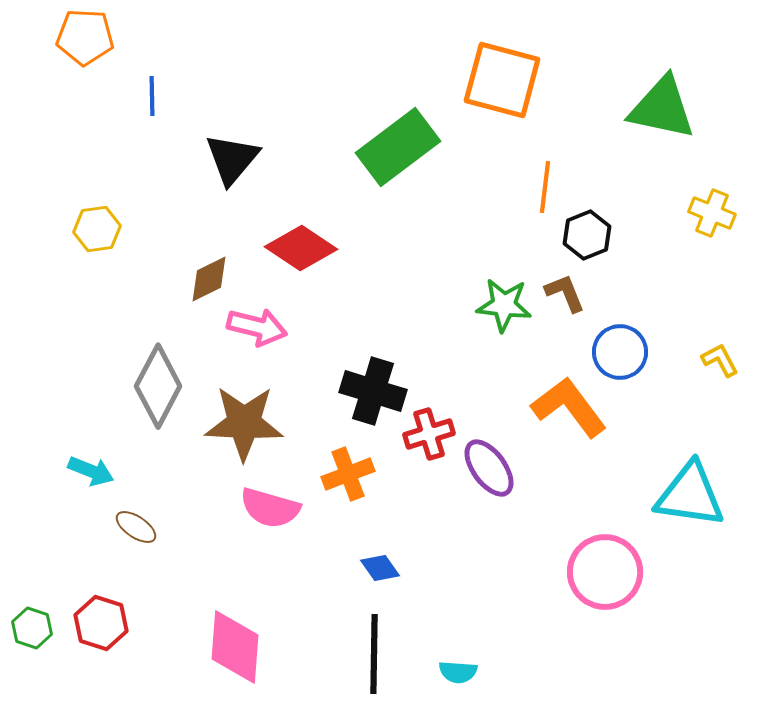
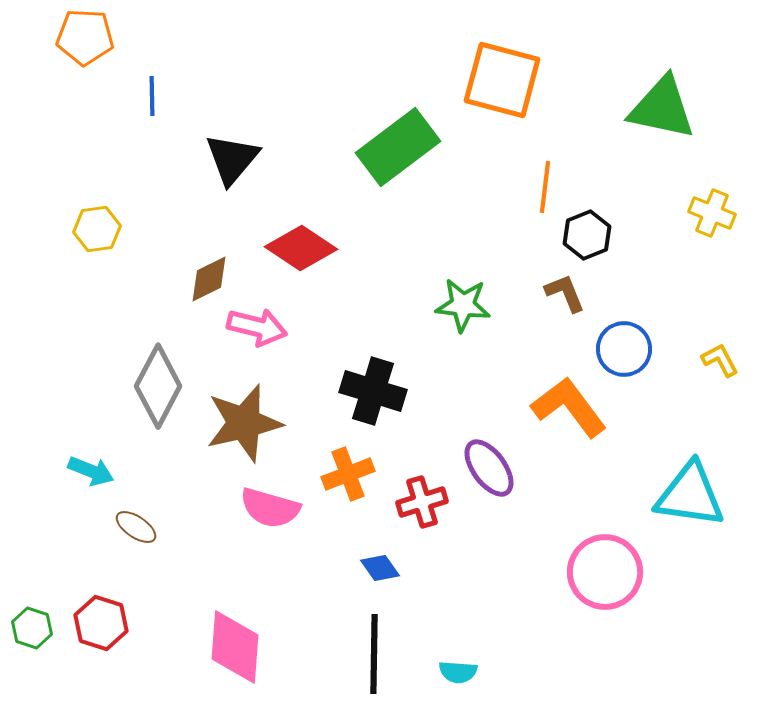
green star: moved 41 px left
blue circle: moved 4 px right, 3 px up
brown star: rotated 16 degrees counterclockwise
red cross: moved 7 px left, 68 px down
